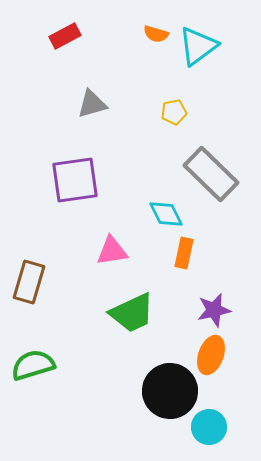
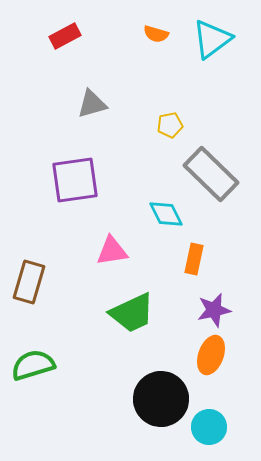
cyan triangle: moved 14 px right, 7 px up
yellow pentagon: moved 4 px left, 13 px down
orange rectangle: moved 10 px right, 6 px down
black circle: moved 9 px left, 8 px down
